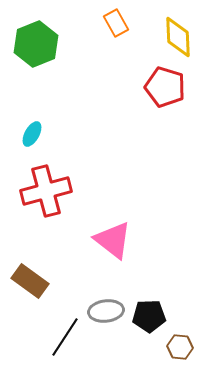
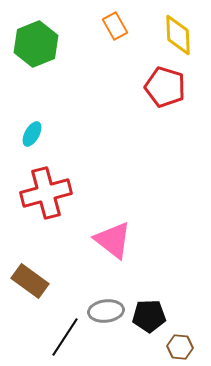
orange rectangle: moved 1 px left, 3 px down
yellow diamond: moved 2 px up
red cross: moved 2 px down
